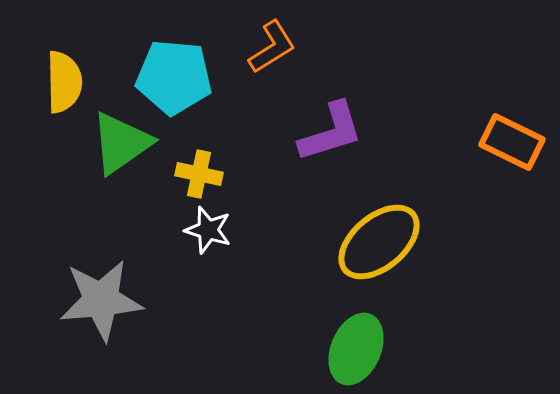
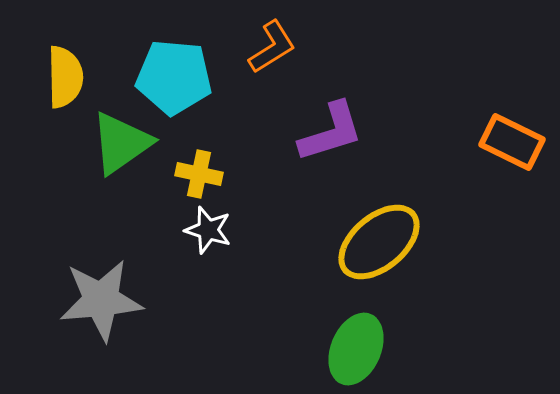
yellow semicircle: moved 1 px right, 5 px up
